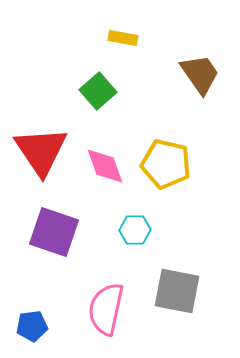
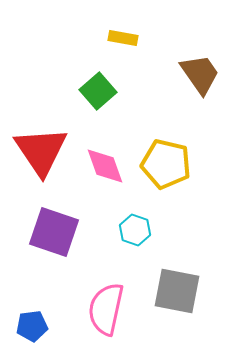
cyan hexagon: rotated 20 degrees clockwise
